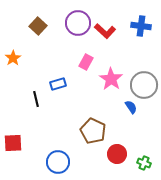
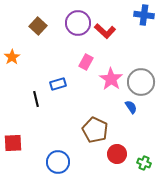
blue cross: moved 3 px right, 11 px up
orange star: moved 1 px left, 1 px up
gray circle: moved 3 px left, 3 px up
brown pentagon: moved 2 px right, 1 px up
